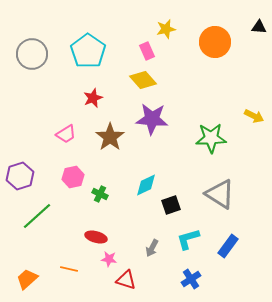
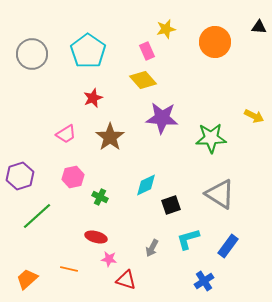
purple star: moved 10 px right, 1 px up
green cross: moved 3 px down
blue cross: moved 13 px right, 2 px down
